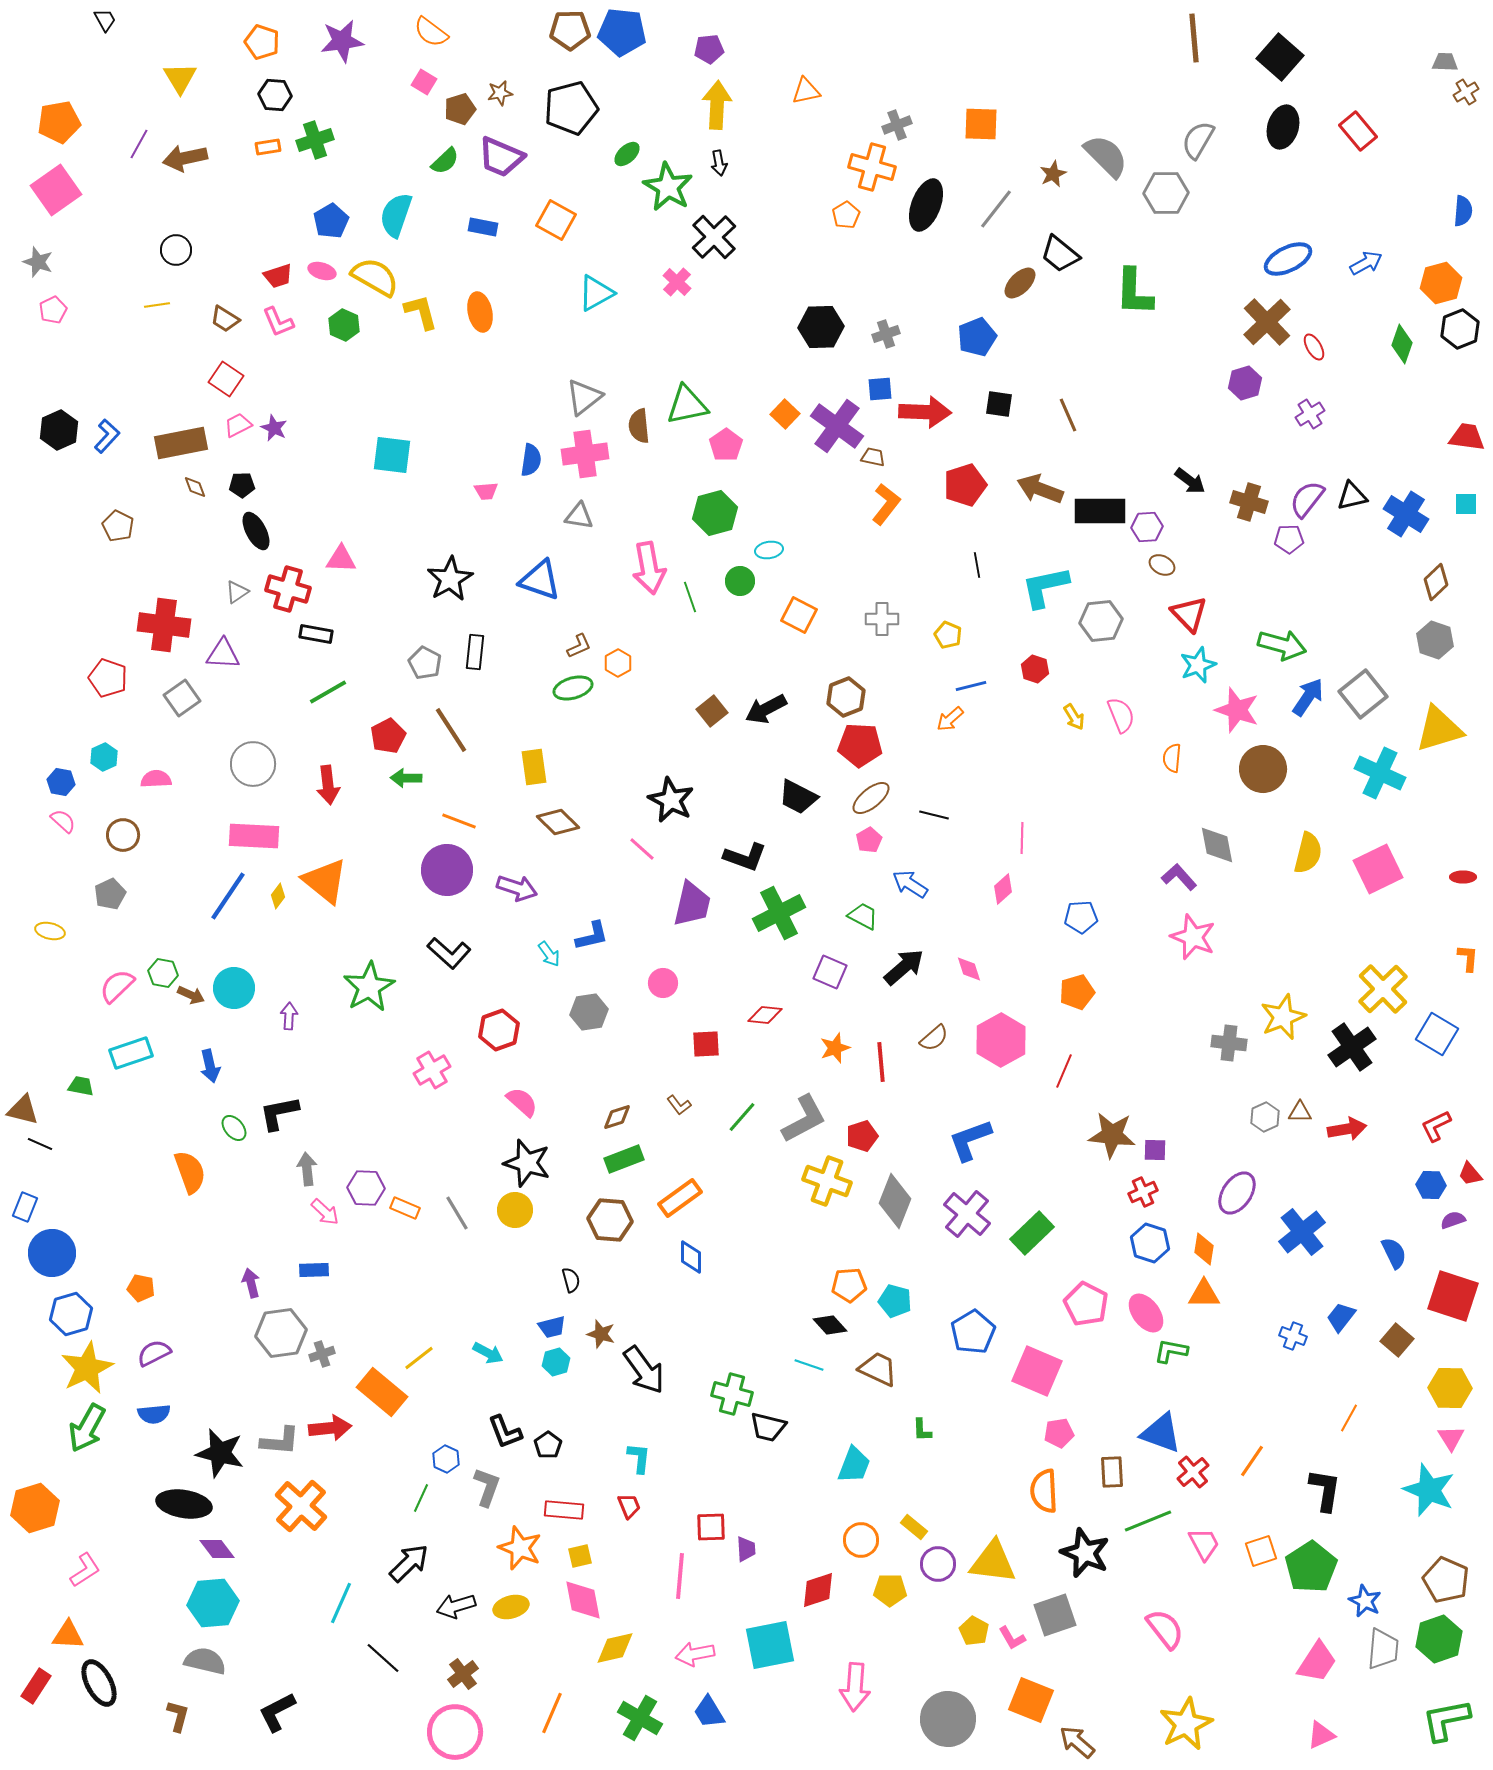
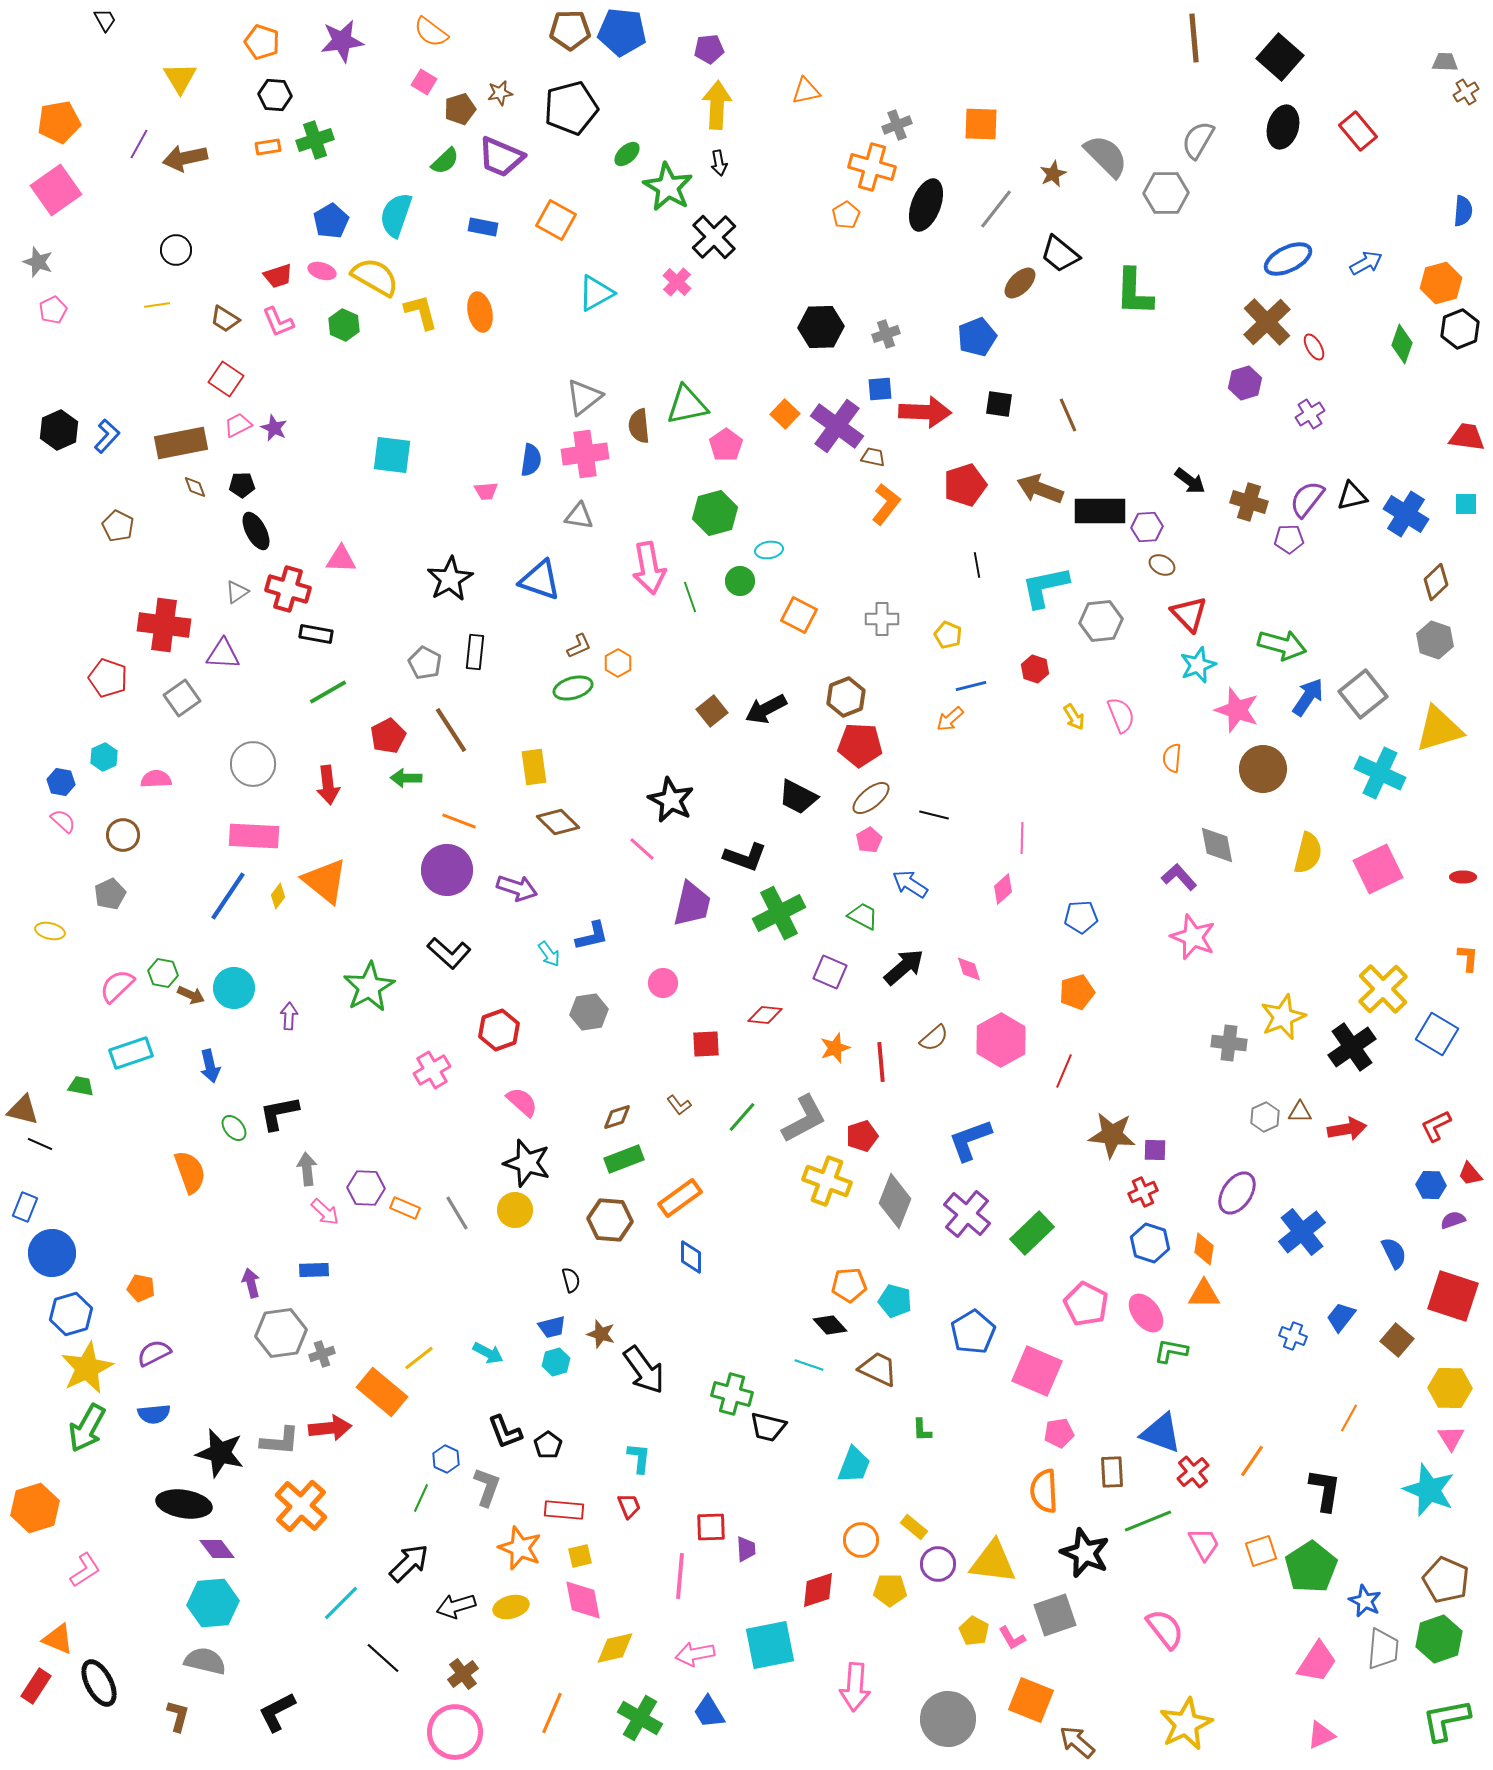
cyan line at (341, 1603): rotated 21 degrees clockwise
orange triangle at (68, 1635): moved 10 px left, 4 px down; rotated 20 degrees clockwise
